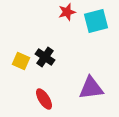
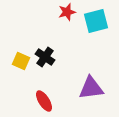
red ellipse: moved 2 px down
